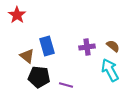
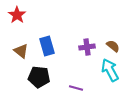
brown triangle: moved 6 px left, 5 px up
purple line: moved 10 px right, 3 px down
